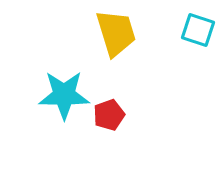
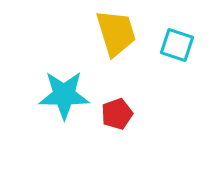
cyan square: moved 21 px left, 15 px down
red pentagon: moved 8 px right, 1 px up
